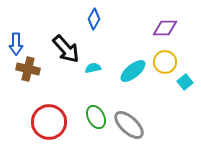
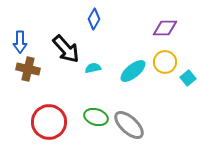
blue arrow: moved 4 px right, 2 px up
cyan square: moved 3 px right, 4 px up
green ellipse: rotated 45 degrees counterclockwise
